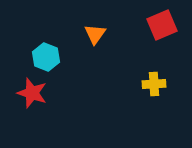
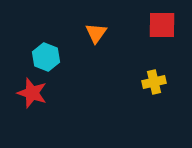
red square: rotated 24 degrees clockwise
orange triangle: moved 1 px right, 1 px up
yellow cross: moved 2 px up; rotated 10 degrees counterclockwise
